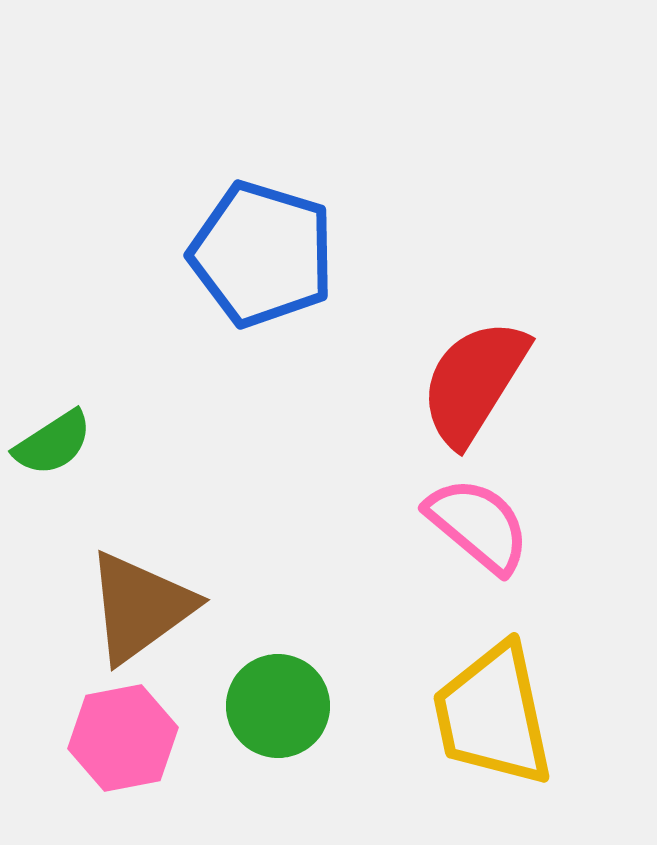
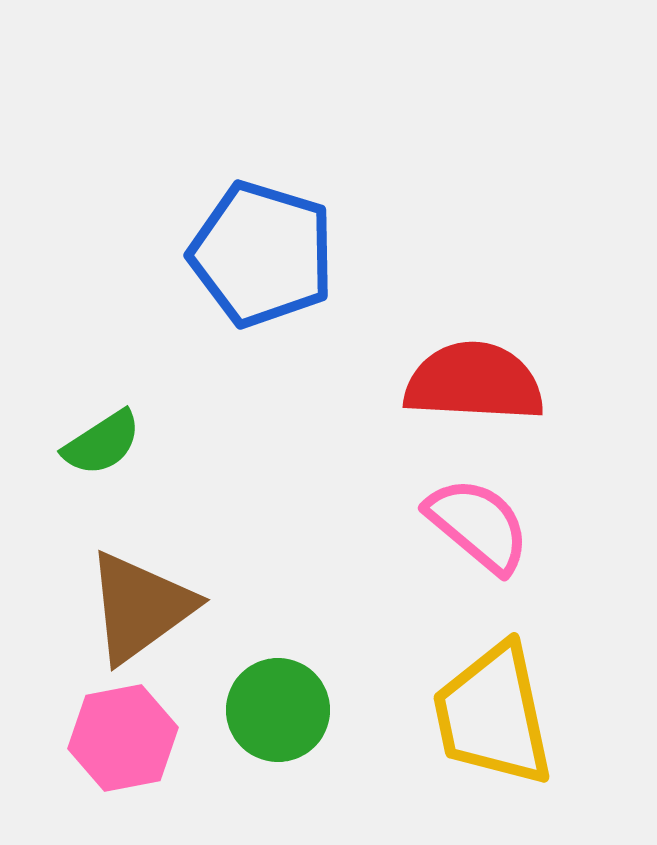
red semicircle: rotated 61 degrees clockwise
green semicircle: moved 49 px right
green circle: moved 4 px down
